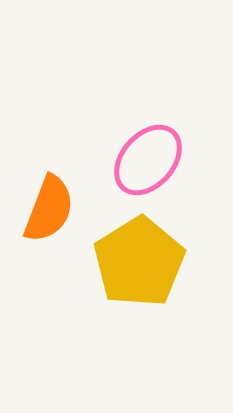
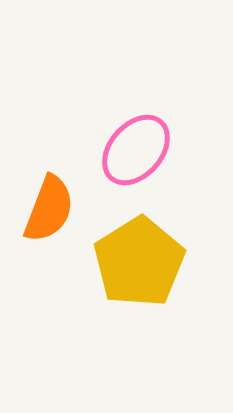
pink ellipse: moved 12 px left, 10 px up
